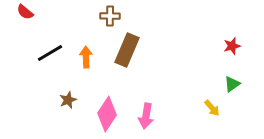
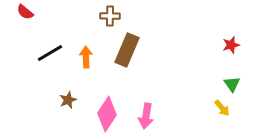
red star: moved 1 px left, 1 px up
green triangle: rotated 30 degrees counterclockwise
yellow arrow: moved 10 px right
